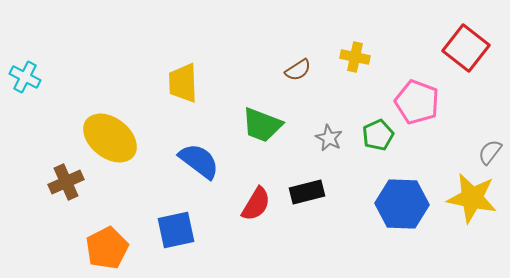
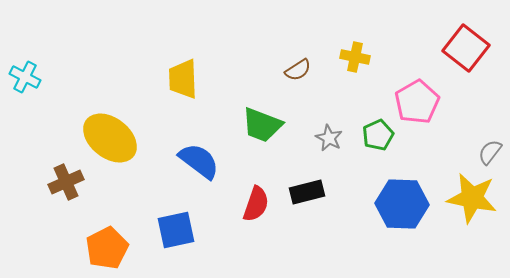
yellow trapezoid: moved 4 px up
pink pentagon: rotated 21 degrees clockwise
red semicircle: rotated 12 degrees counterclockwise
